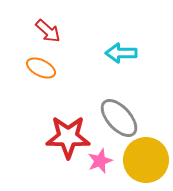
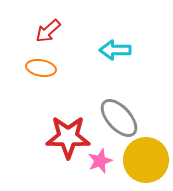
red arrow: rotated 96 degrees clockwise
cyan arrow: moved 6 px left, 3 px up
orange ellipse: rotated 16 degrees counterclockwise
